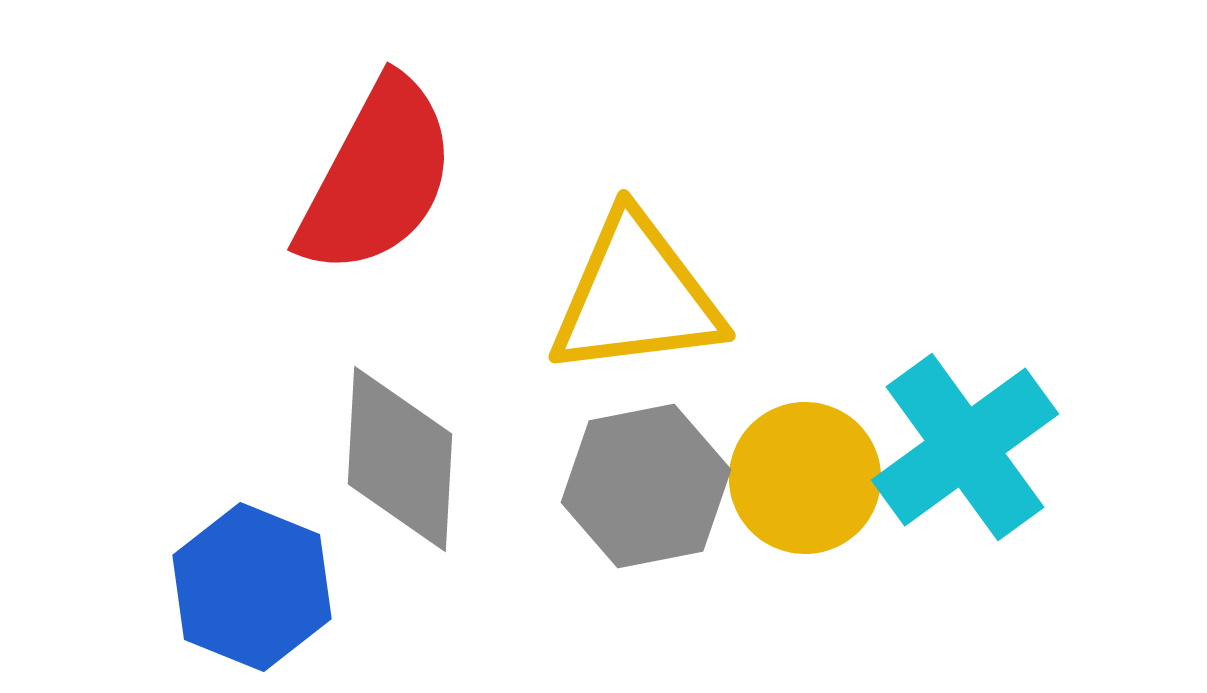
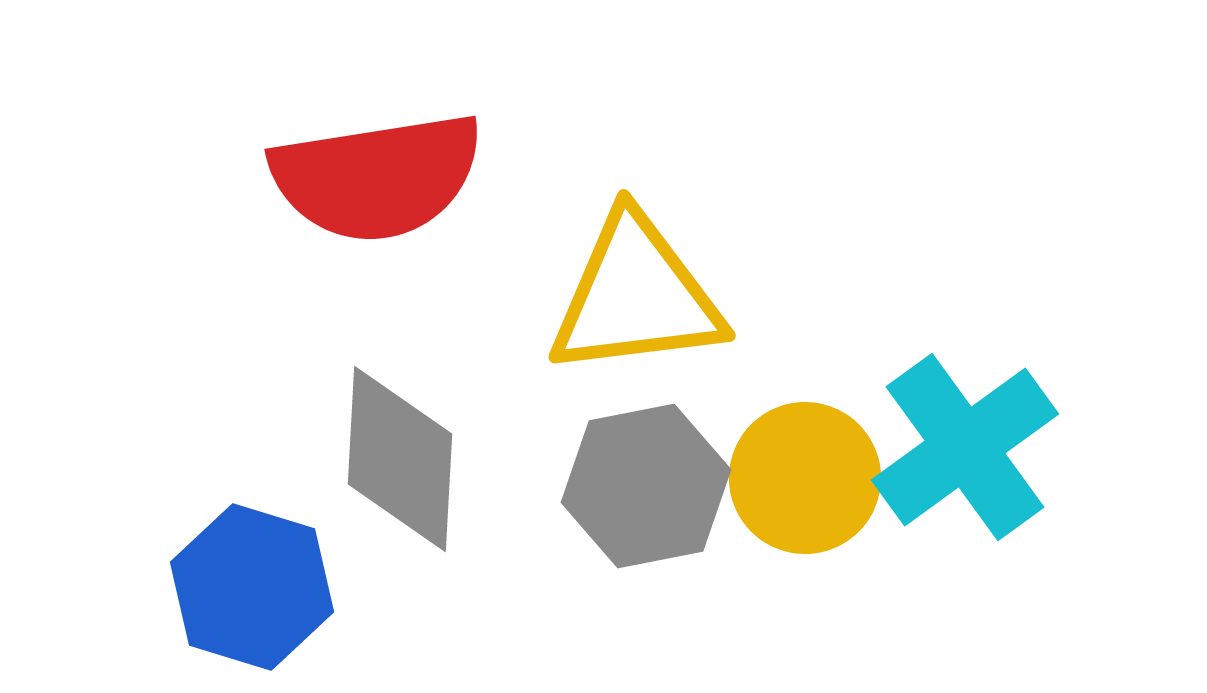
red semicircle: rotated 53 degrees clockwise
blue hexagon: rotated 5 degrees counterclockwise
